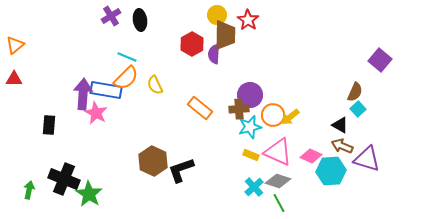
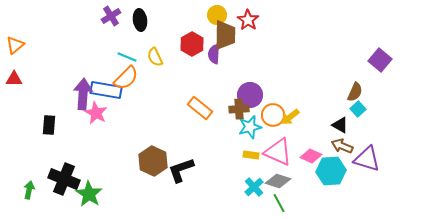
yellow semicircle: moved 28 px up
yellow rectangle: rotated 14 degrees counterclockwise
